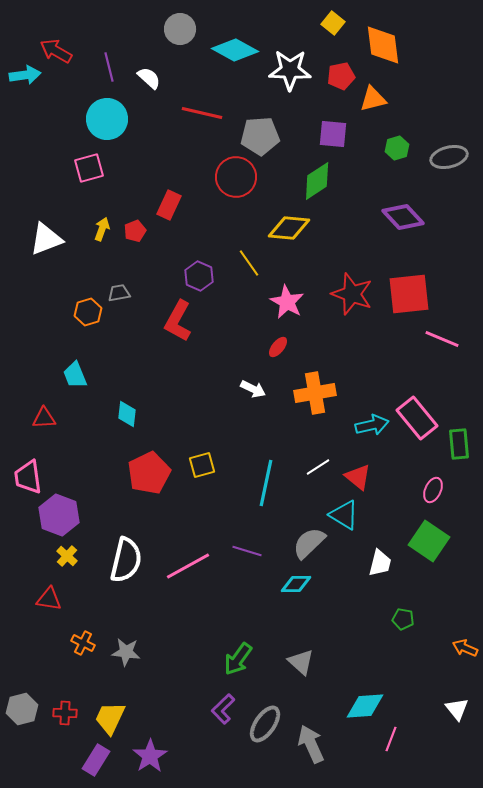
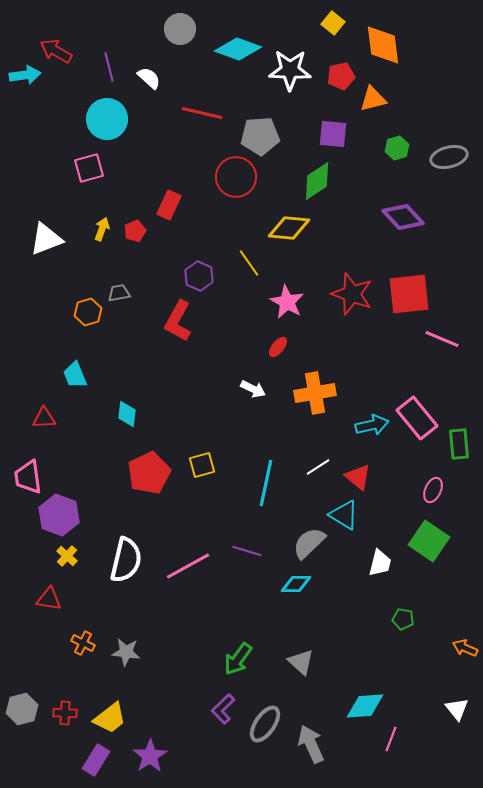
cyan diamond at (235, 50): moved 3 px right, 1 px up; rotated 9 degrees counterclockwise
yellow trapezoid at (110, 718): rotated 153 degrees counterclockwise
